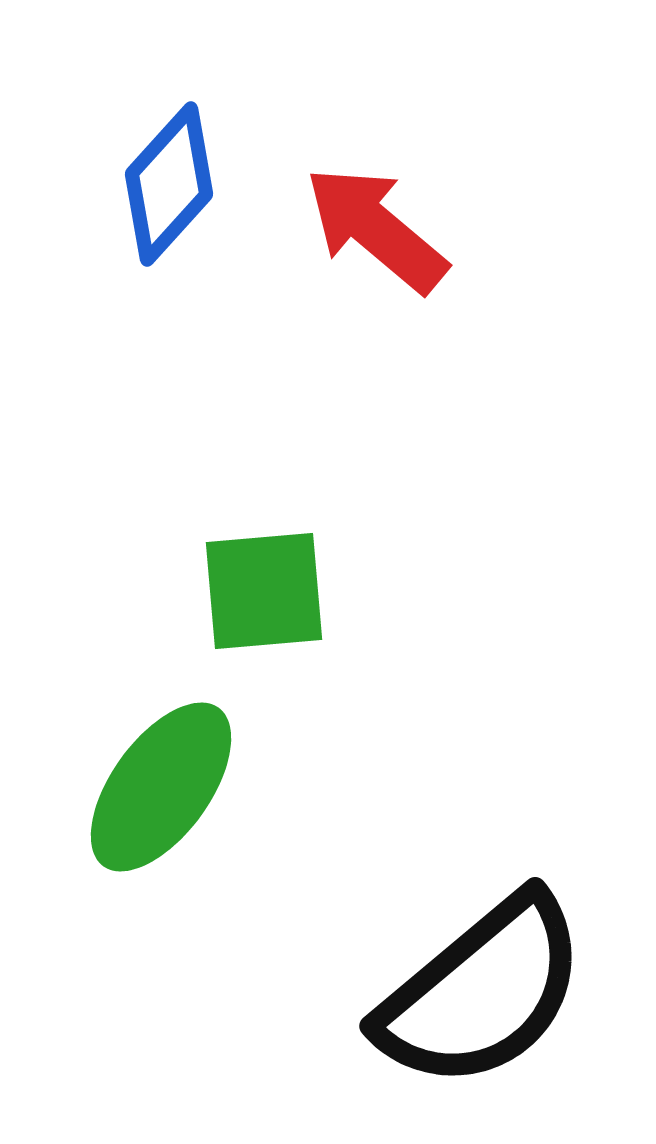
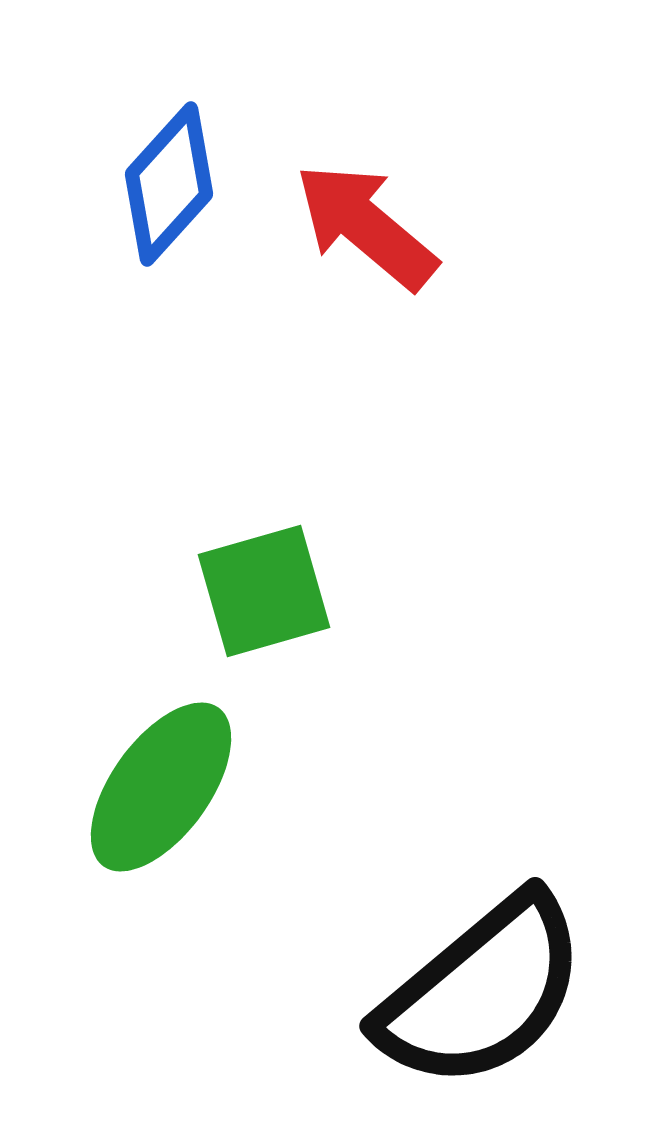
red arrow: moved 10 px left, 3 px up
green square: rotated 11 degrees counterclockwise
